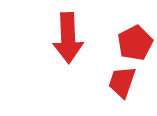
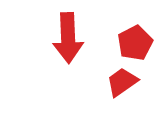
red trapezoid: rotated 36 degrees clockwise
